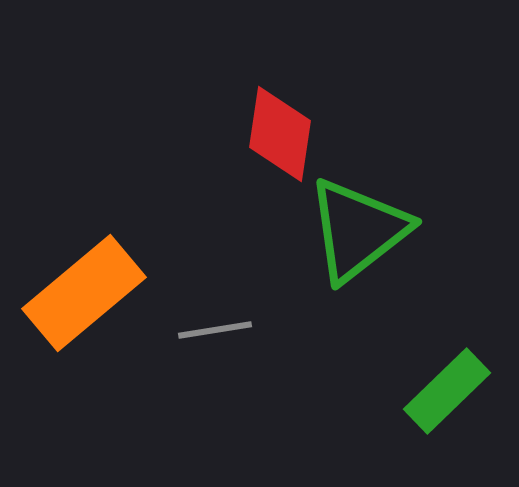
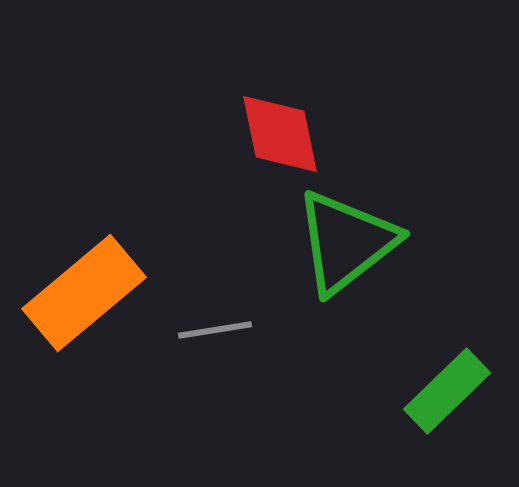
red diamond: rotated 20 degrees counterclockwise
green triangle: moved 12 px left, 12 px down
